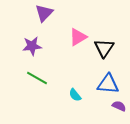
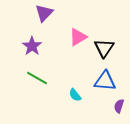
purple star: rotated 30 degrees counterclockwise
blue triangle: moved 3 px left, 3 px up
purple semicircle: rotated 96 degrees counterclockwise
